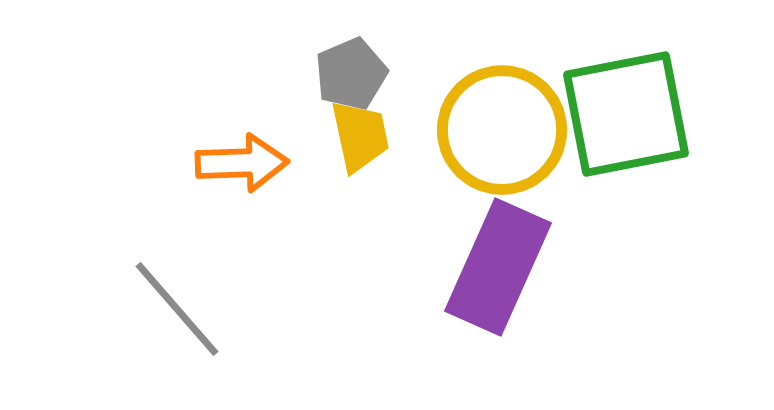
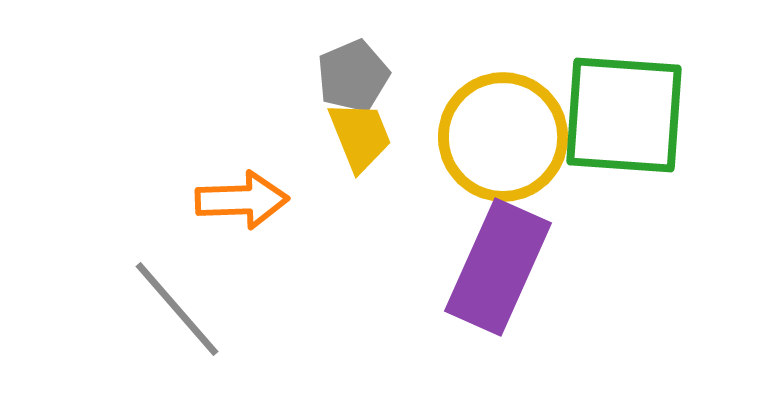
gray pentagon: moved 2 px right, 2 px down
green square: moved 2 px left, 1 px down; rotated 15 degrees clockwise
yellow circle: moved 1 px right, 7 px down
yellow trapezoid: rotated 10 degrees counterclockwise
orange arrow: moved 37 px down
